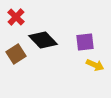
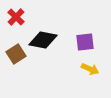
black diamond: rotated 36 degrees counterclockwise
yellow arrow: moved 5 px left, 4 px down
